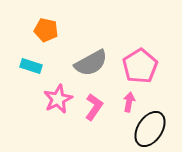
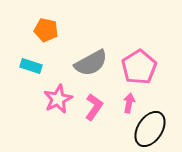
pink pentagon: moved 1 px left, 1 px down
pink arrow: moved 1 px down
